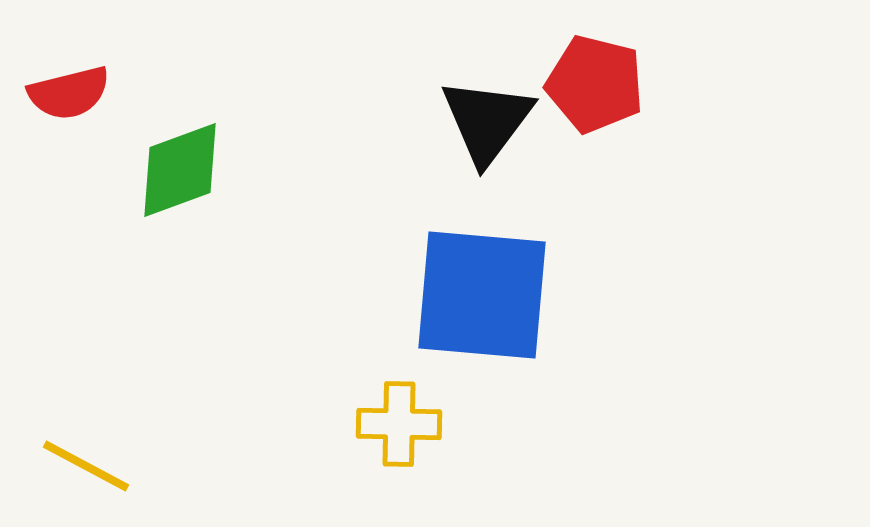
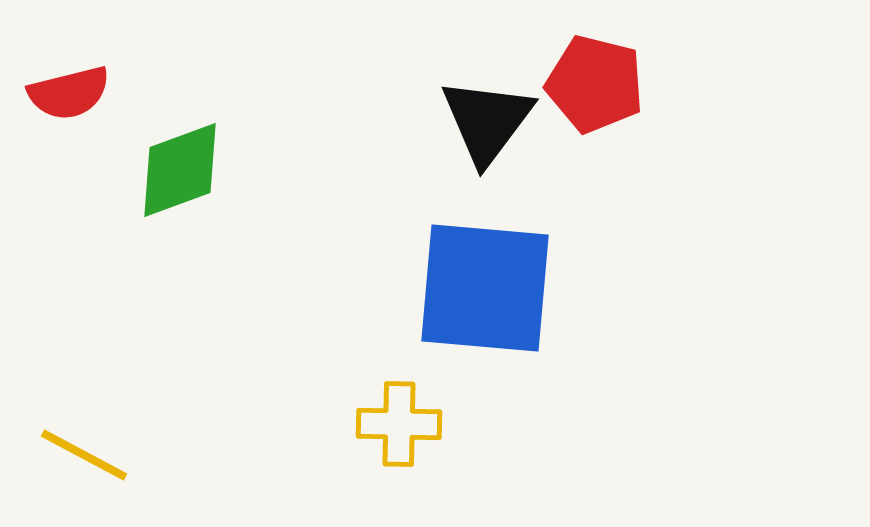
blue square: moved 3 px right, 7 px up
yellow line: moved 2 px left, 11 px up
